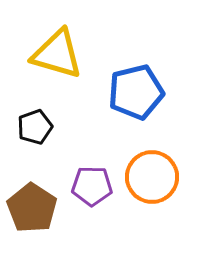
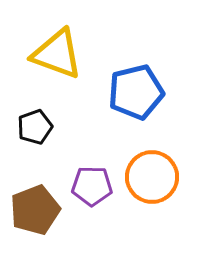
yellow triangle: rotated 4 degrees clockwise
brown pentagon: moved 3 px right, 2 px down; rotated 18 degrees clockwise
